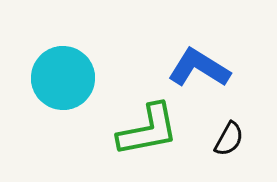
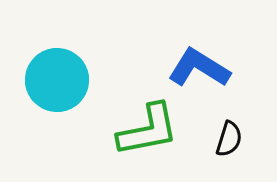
cyan circle: moved 6 px left, 2 px down
black semicircle: rotated 12 degrees counterclockwise
